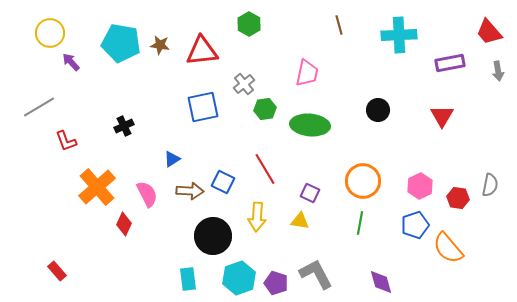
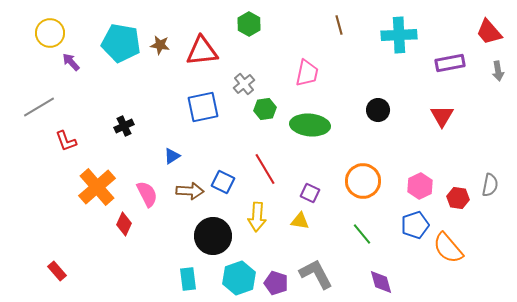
blue triangle at (172, 159): moved 3 px up
green line at (360, 223): moved 2 px right, 11 px down; rotated 50 degrees counterclockwise
